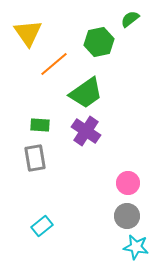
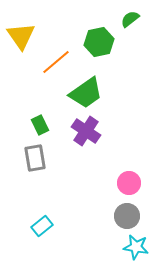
yellow triangle: moved 7 px left, 3 px down
orange line: moved 2 px right, 2 px up
green rectangle: rotated 60 degrees clockwise
pink circle: moved 1 px right
